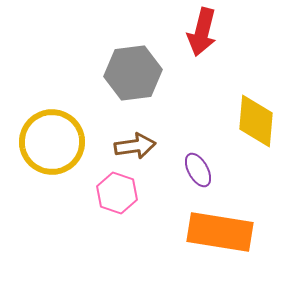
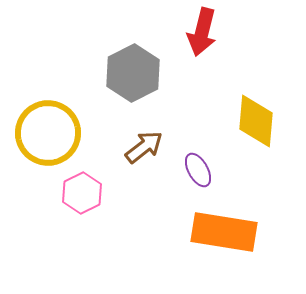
gray hexagon: rotated 20 degrees counterclockwise
yellow circle: moved 4 px left, 9 px up
brown arrow: moved 9 px right, 1 px down; rotated 30 degrees counterclockwise
pink hexagon: moved 35 px left; rotated 15 degrees clockwise
orange rectangle: moved 4 px right
